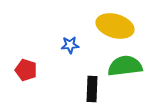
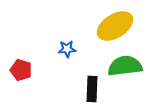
yellow ellipse: rotated 48 degrees counterclockwise
blue star: moved 3 px left, 4 px down
red pentagon: moved 5 px left
